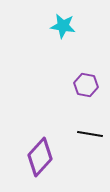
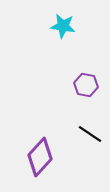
black line: rotated 25 degrees clockwise
